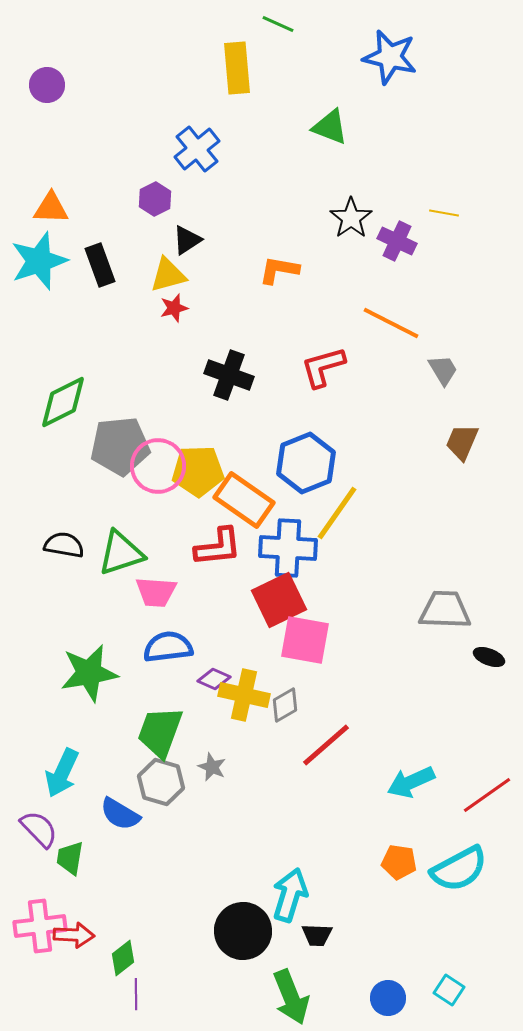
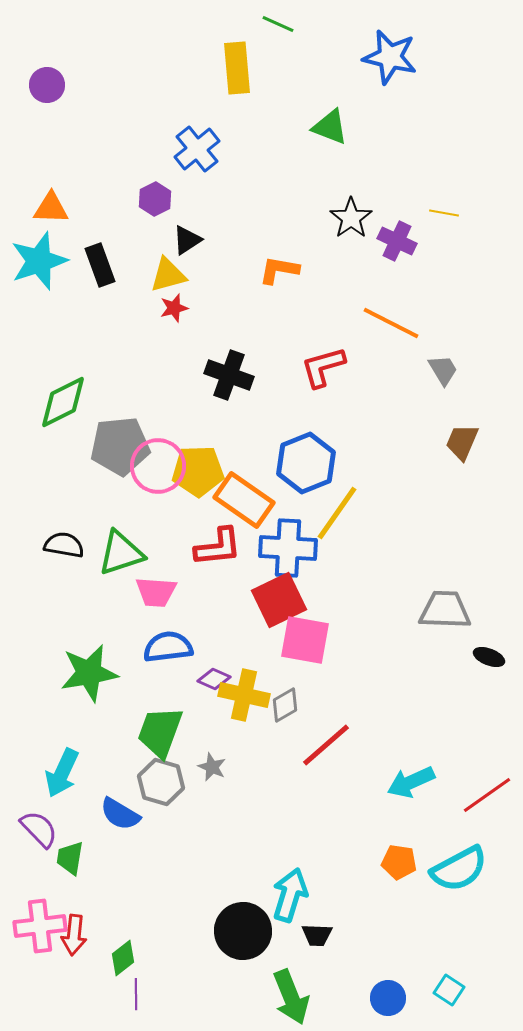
red arrow at (74, 935): rotated 93 degrees clockwise
